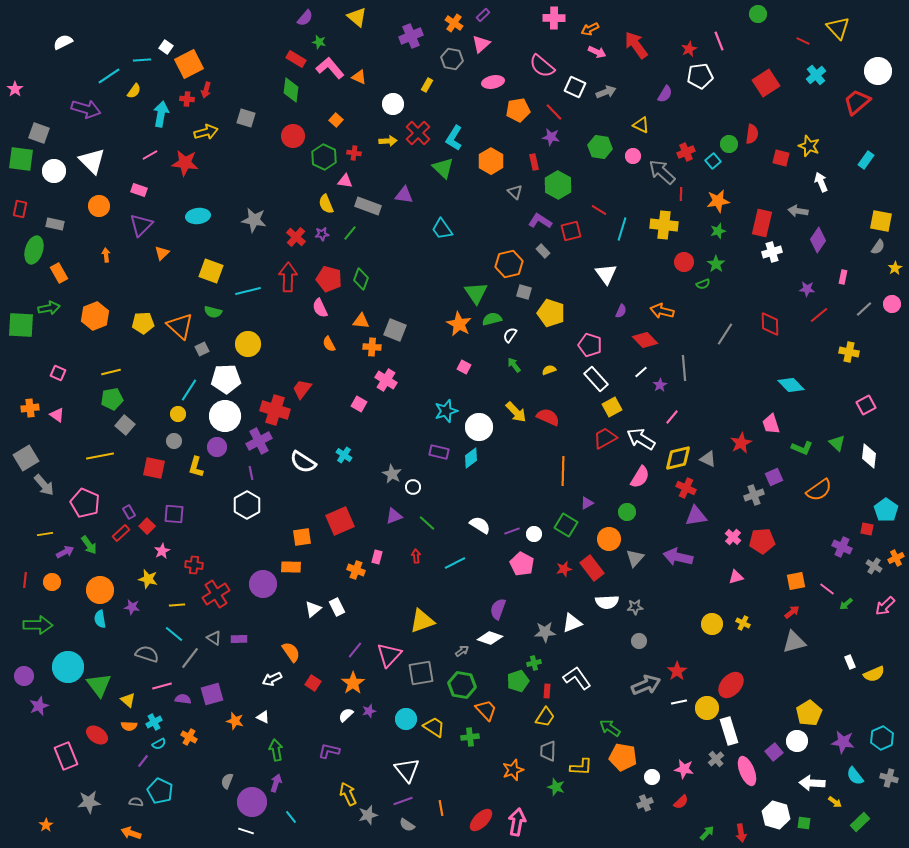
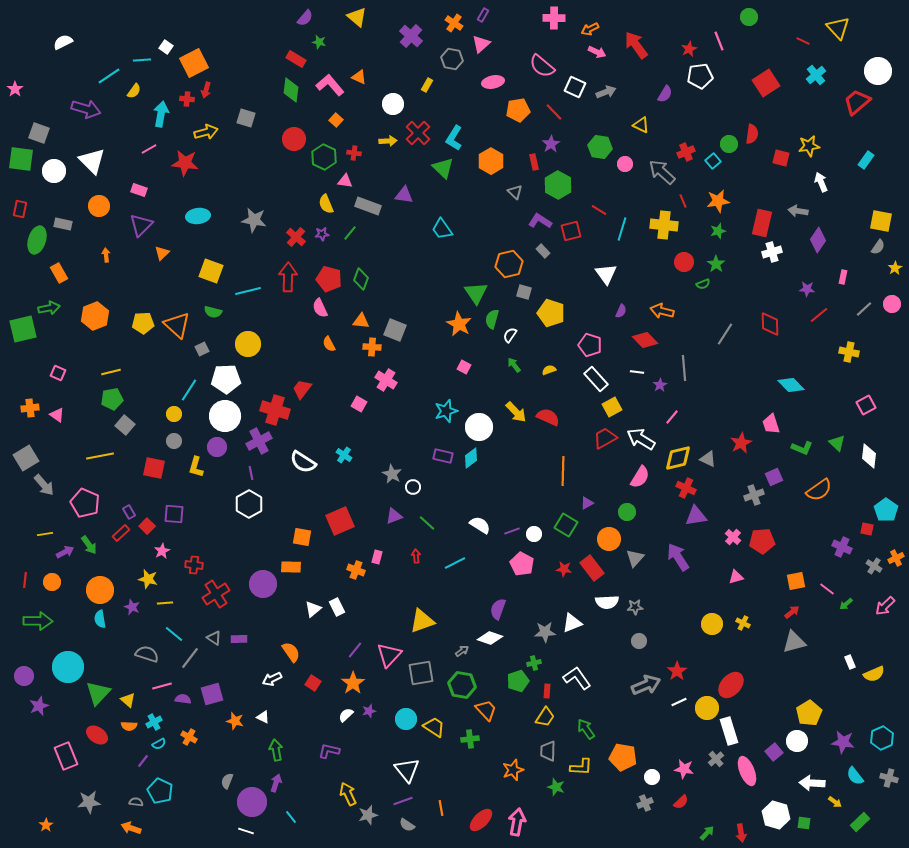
green circle at (758, 14): moved 9 px left, 3 px down
purple rectangle at (483, 15): rotated 16 degrees counterclockwise
purple cross at (411, 36): rotated 25 degrees counterclockwise
orange square at (189, 64): moved 5 px right, 1 px up
pink L-shape at (330, 68): moved 17 px down
red circle at (293, 136): moved 1 px right, 3 px down
purple star at (551, 137): moved 7 px down; rotated 30 degrees clockwise
yellow star at (809, 146): rotated 30 degrees counterclockwise
pink line at (150, 155): moved 1 px left, 6 px up
pink circle at (633, 156): moved 8 px left, 8 px down
red line at (681, 194): moved 2 px right, 7 px down; rotated 24 degrees counterclockwise
gray rectangle at (55, 224): moved 8 px right
green ellipse at (34, 250): moved 3 px right, 10 px up
green semicircle at (492, 319): rotated 60 degrees counterclockwise
green square at (21, 325): moved 2 px right, 4 px down; rotated 16 degrees counterclockwise
orange triangle at (180, 326): moved 3 px left, 1 px up
white line at (641, 372): moved 4 px left; rotated 48 degrees clockwise
yellow circle at (178, 414): moved 4 px left
purple rectangle at (439, 452): moved 4 px right, 4 px down
white hexagon at (247, 505): moved 2 px right, 1 px up
orange square at (302, 537): rotated 18 degrees clockwise
purple arrow at (678, 557): rotated 44 degrees clockwise
red star at (564, 569): rotated 21 degrees clockwise
yellow line at (177, 605): moved 12 px left, 2 px up
purple star at (132, 607): rotated 14 degrees clockwise
green arrow at (38, 625): moved 4 px up
green triangle at (99, 685): moved 1 px left, 8 px down; rotated 20 degrees clockwise
white line at (679, 702): rotated 14 degrees counterclockwise
green arrow at (610, 728): moved 24 px left, 1 px down; rotated 20 degrees clockwise
green cross at (470, 737): moved 2 px down
orange arrow at (131, 833): moved 5 px up
